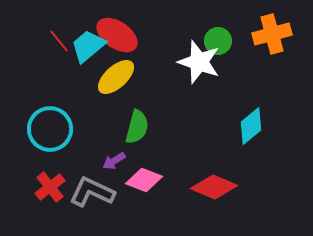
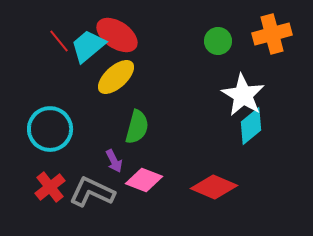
white star: moved 44 px right, 33 px down; rotated 12 degrees clockwise
purple arrow: rotated 85 degrees counterclockwise
